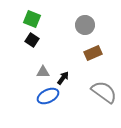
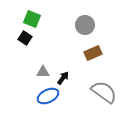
black square: moved 7 px left, 2 px up
